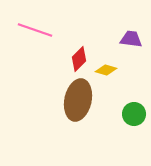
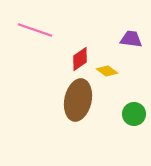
red diamond: moved 1 px right; rotated 10 degrees clockwise
yellow diamond: moved 1 px right, 1 px down; rotated 20 degrees clockwise
